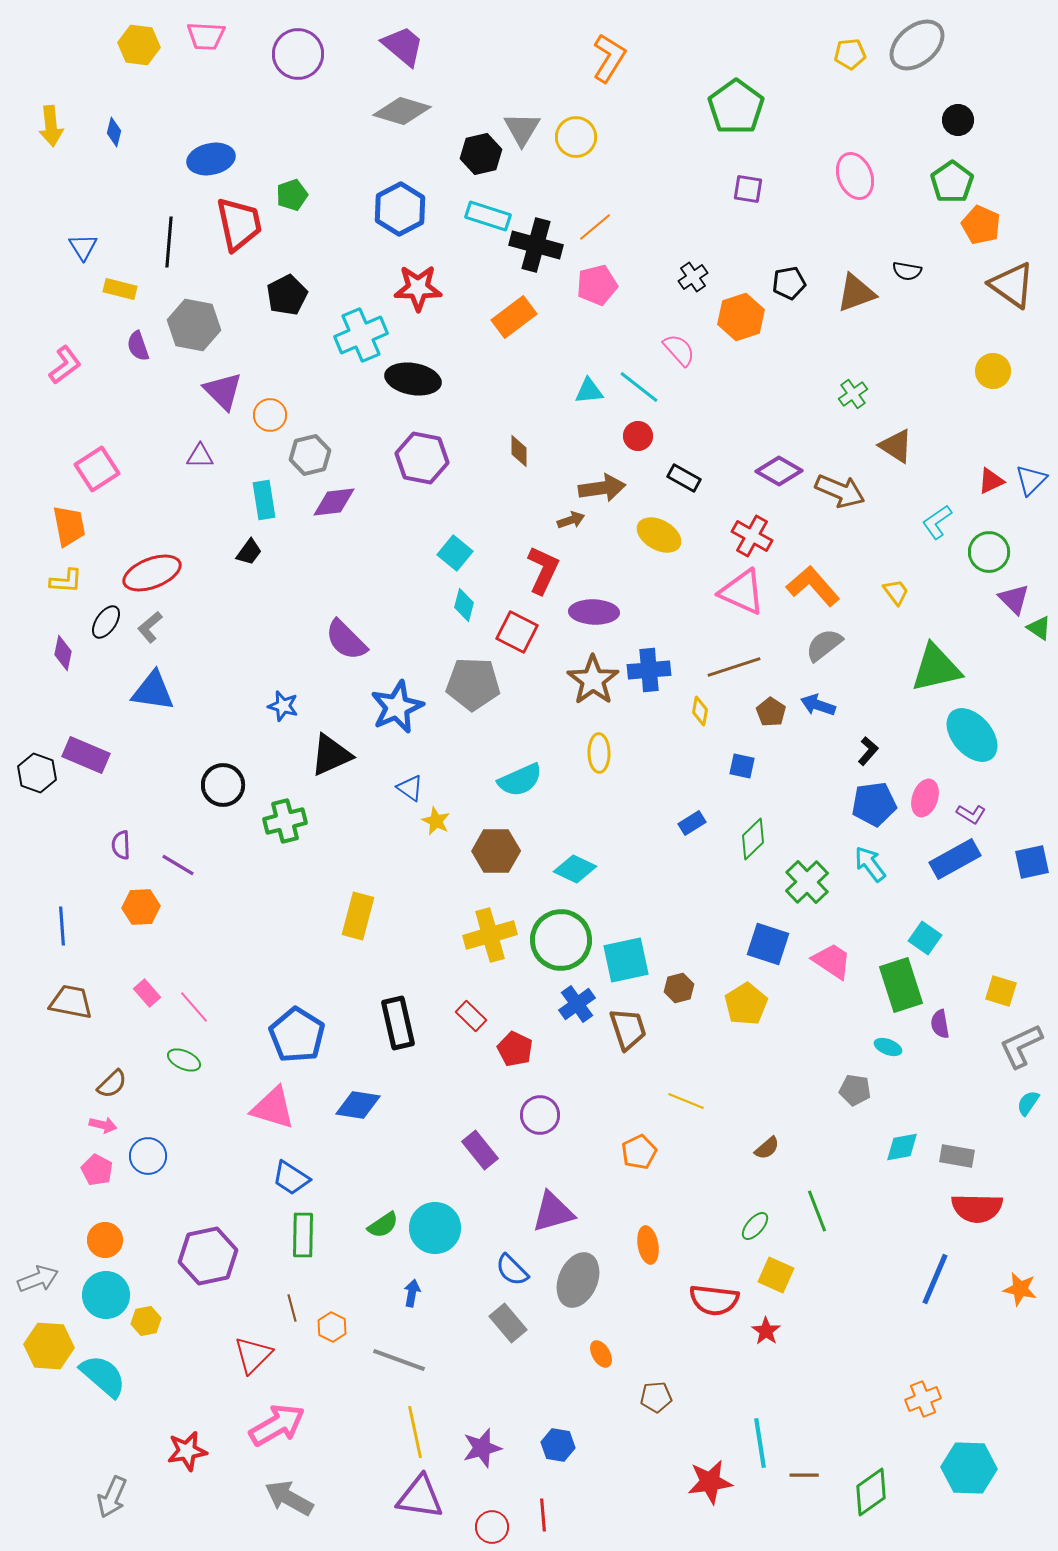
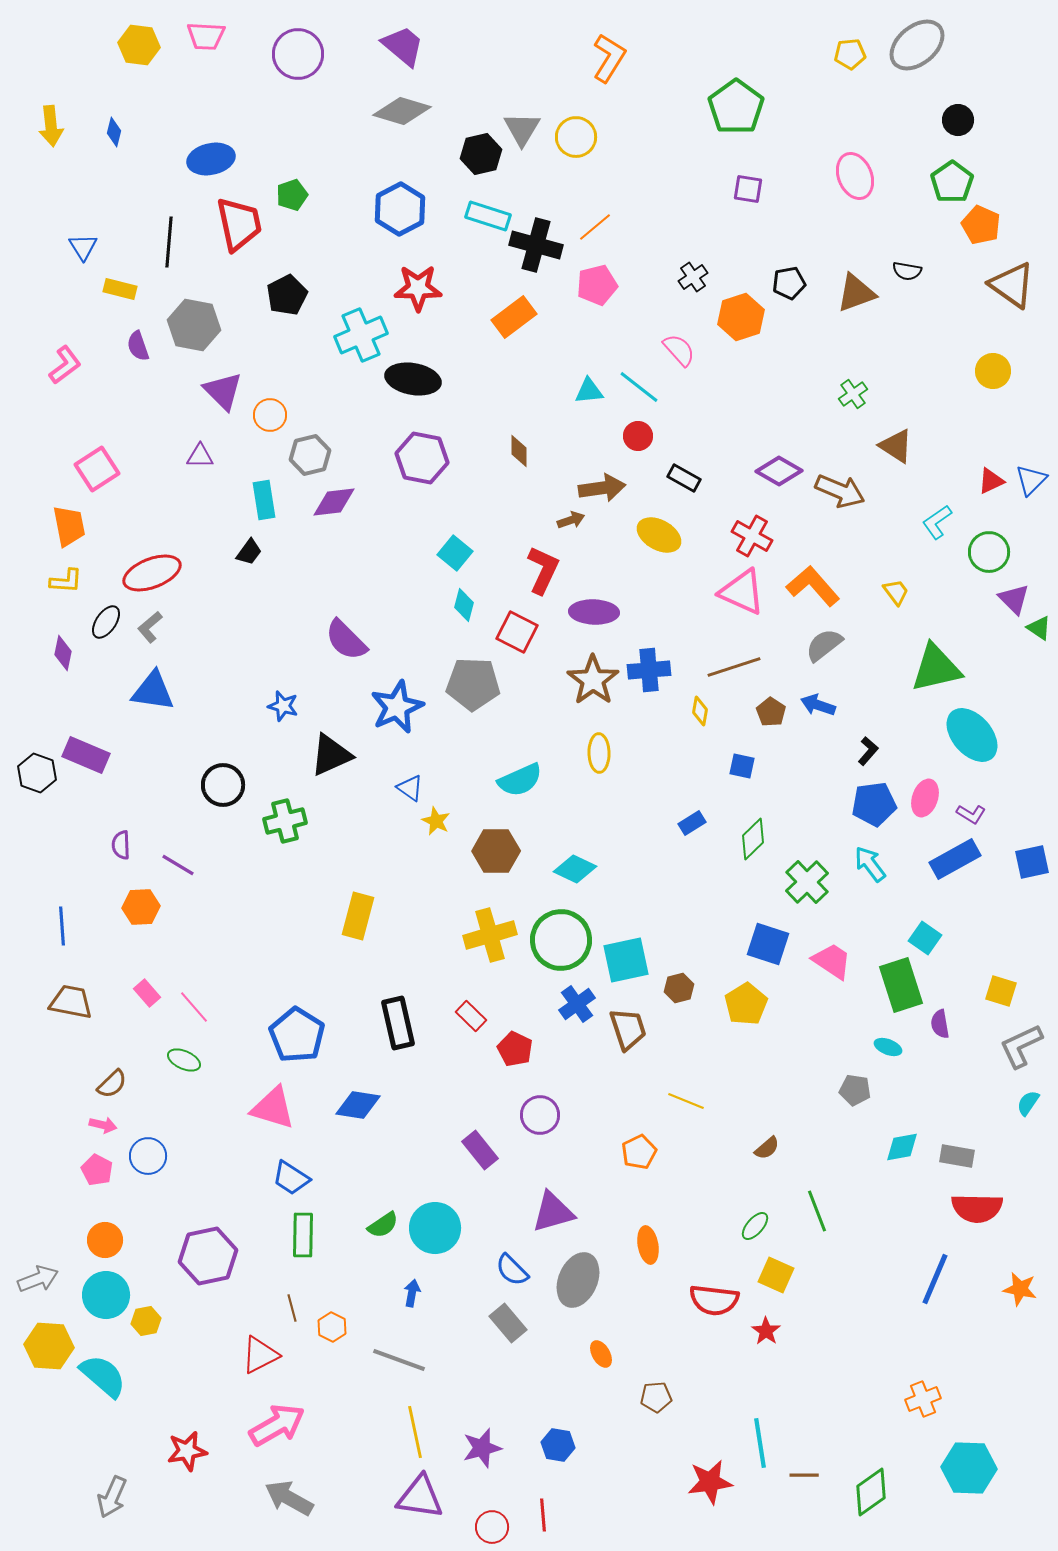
red triangle at (253, 1355): moved 7 px right; rotated 18 degrees clockwise
